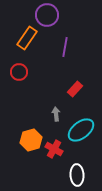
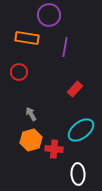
purple circle: moved 2 px right
orange rectangle: rotated 65 degrees clockwise
gray arrow: moved 25 px left; rotated 24 degrees counterclockwise
red cross: rotated 24 degrees counterclockwise
white ellipse: moved 1 px right, 1 px up
